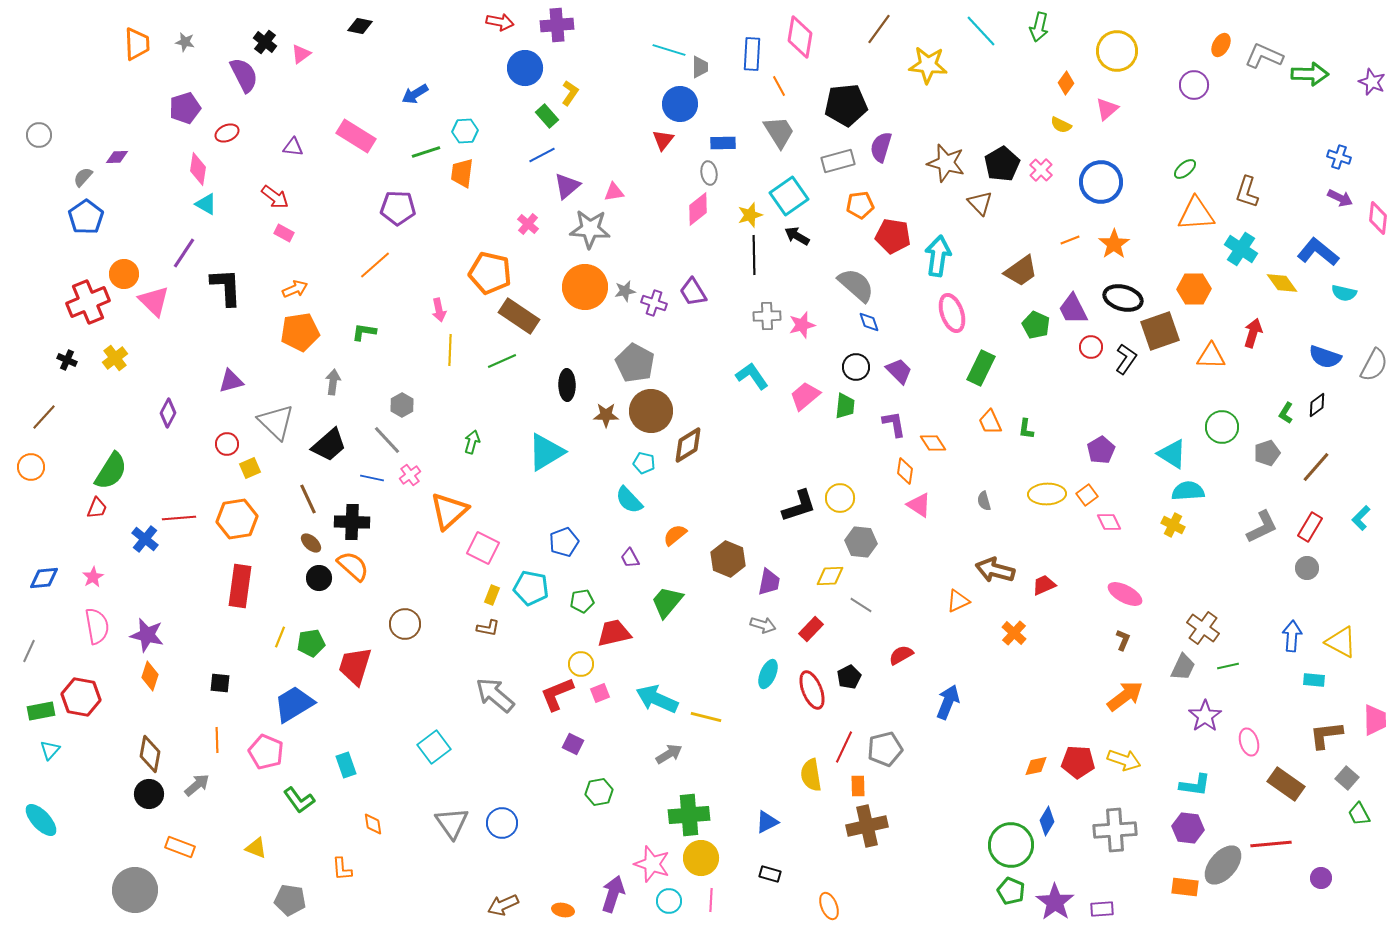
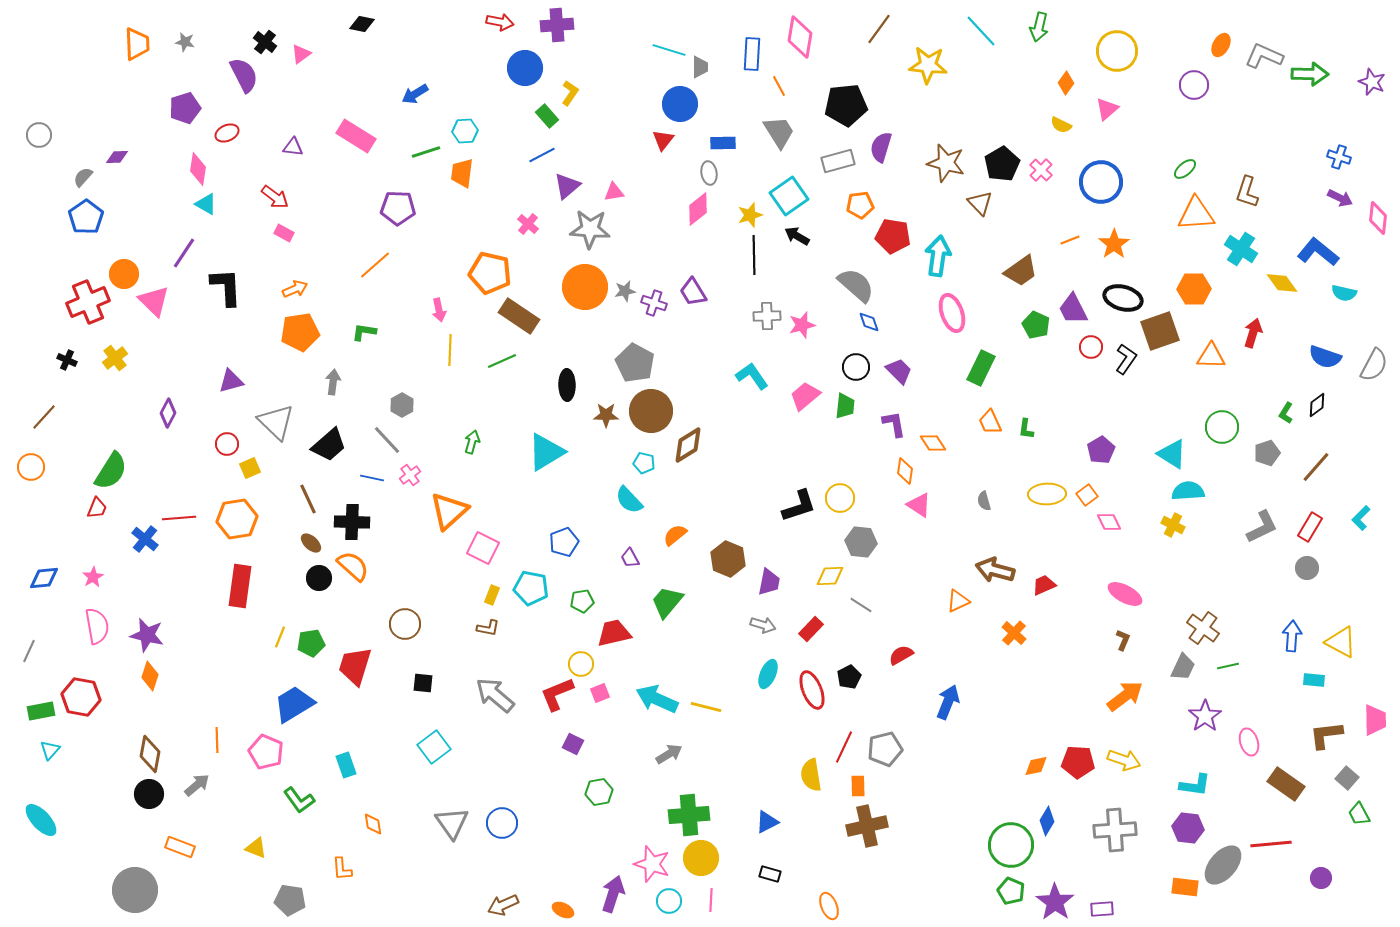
black diamond at (360, 26): moved 2 px right, 2 px up
black square at (220, 683): moved 203 px right
yellow line at (706, 717): moved 10 px up
orange ellipse at (563, 910): rotated 15 degrees clockwise
